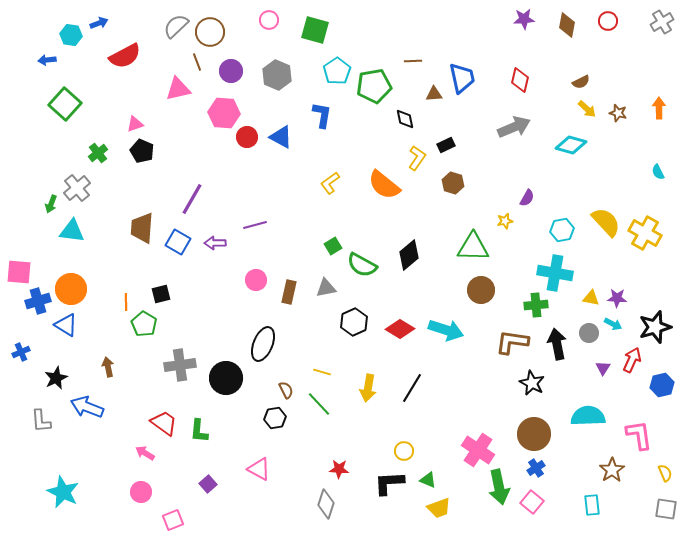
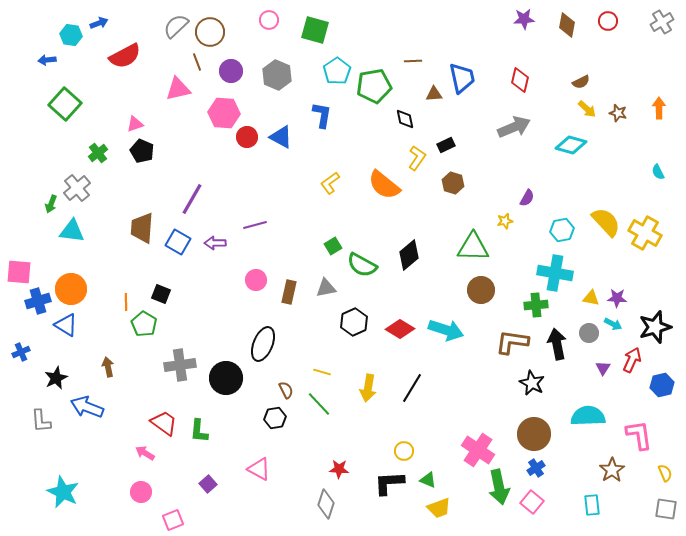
black square at (161, 294): rotated 36 degrees clockwise
